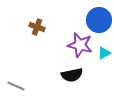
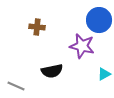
brown cross: rotated 14 degrees counterclockwise
purple star: moved 2 px right, 1 px down
cyan triangle: moved 21 px down
black semicircle: moved 20 px left, 4 px up
